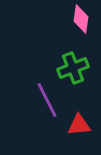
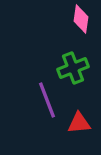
purple line: rotated 6 degrees clockwise
red triangle: moved 2 px up
